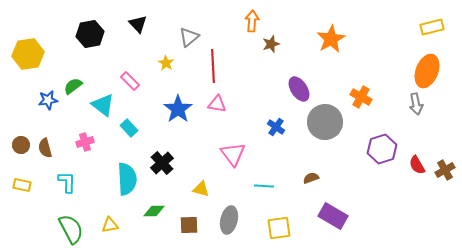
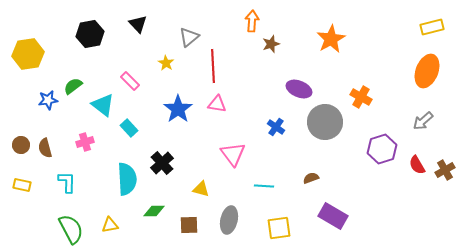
purple ellipse at (299, 89): rotated 35 degrees counterclockwise
gray arrow at (416, 104): moved 7 px right, 17 px down; rotated 60 degrees clockwise
